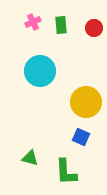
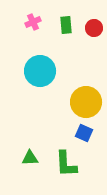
green rectangle: moved 5 px right
blue square: moved 3 px right, 4 px up
green triangle: rotated 18 degrees counterclockwise
green L-shape: moved 8 px up
